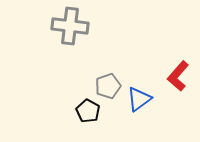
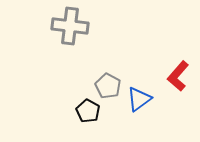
gray pentagon: rotated 25 degrees counterclockwise
